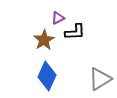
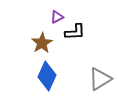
purple triangle: moved 1 px left, 1 px up
brown star: moved 2 px left, 3 px down
